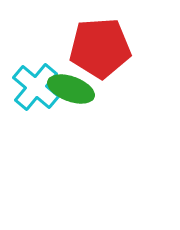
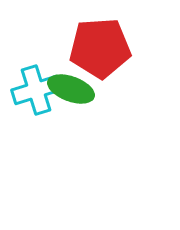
cyan cross: moved 3 px down; rotated 33 degrees clockwise
